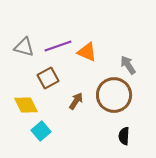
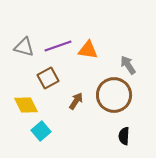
orange triangle: moved 1 px right, 2 px up; rotated 15 degrees counterclockwise
